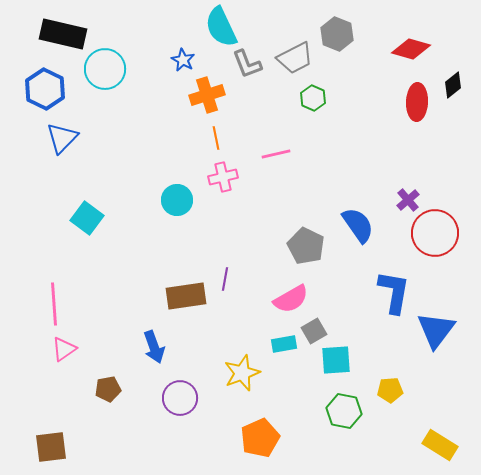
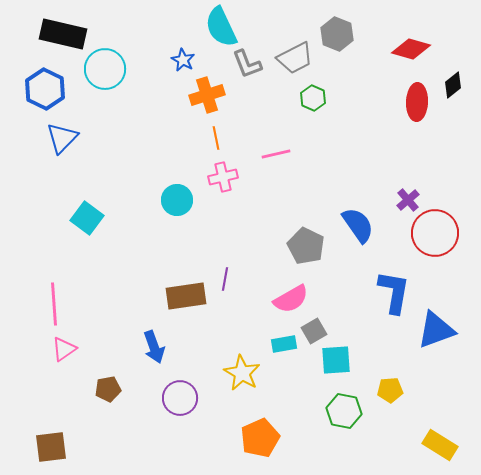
blue triangle at (436, 330): rotated 33 degrees clockwise
yellow star at (242, 373): rotated 21 degrees counterclockwise
